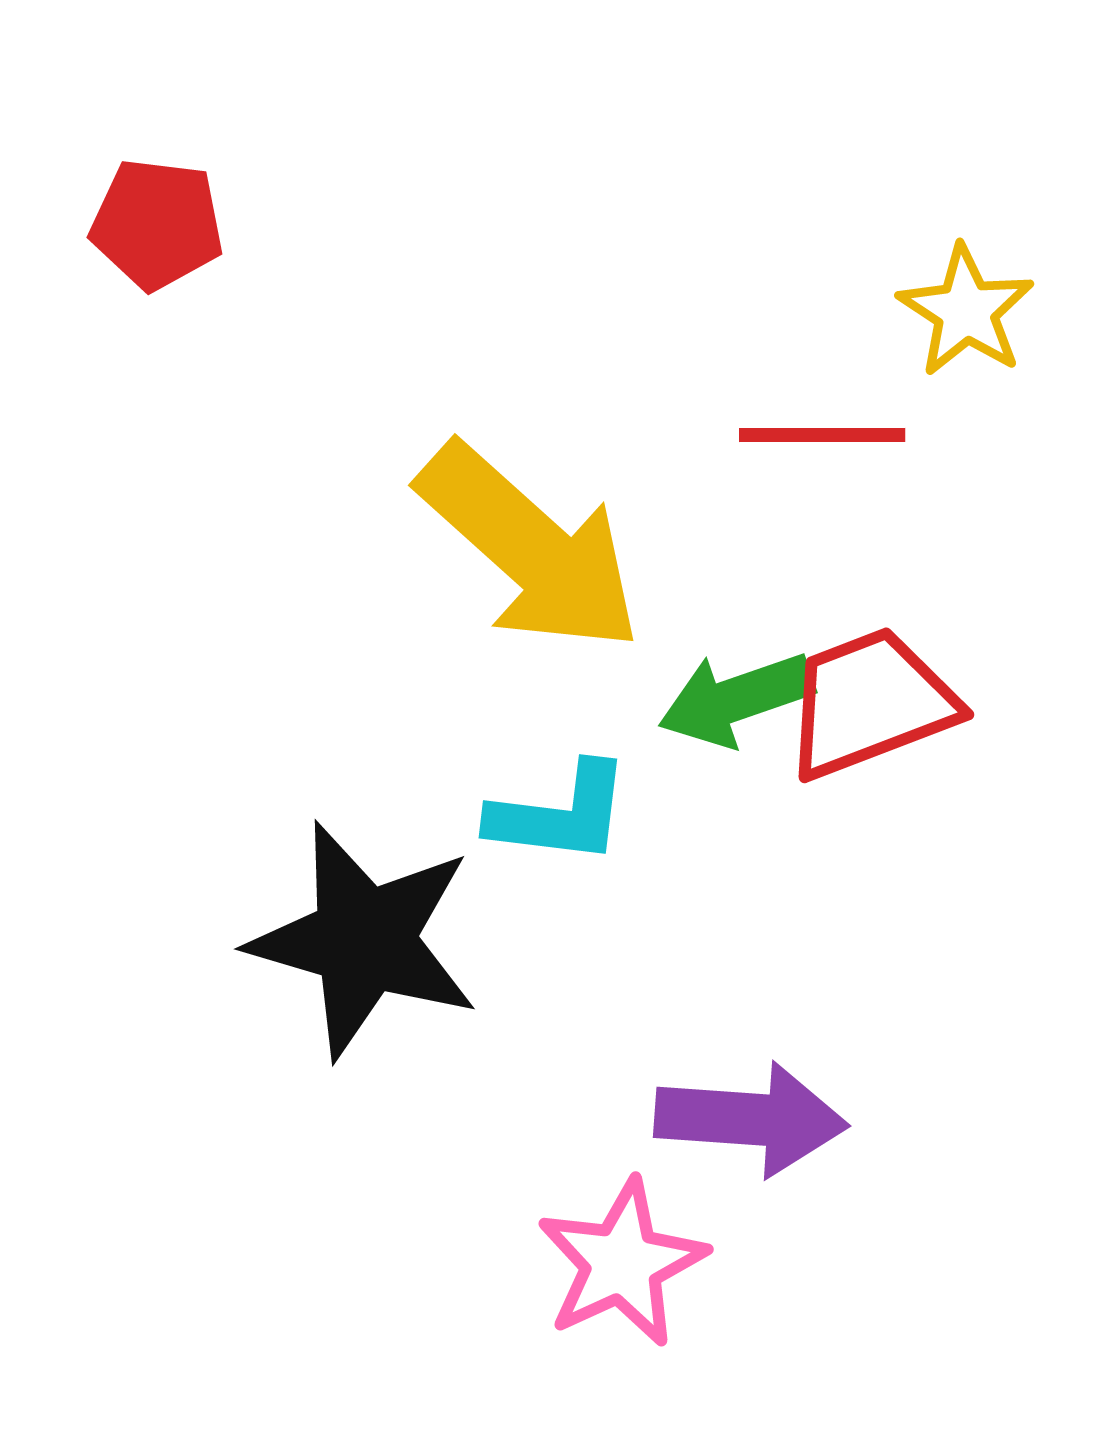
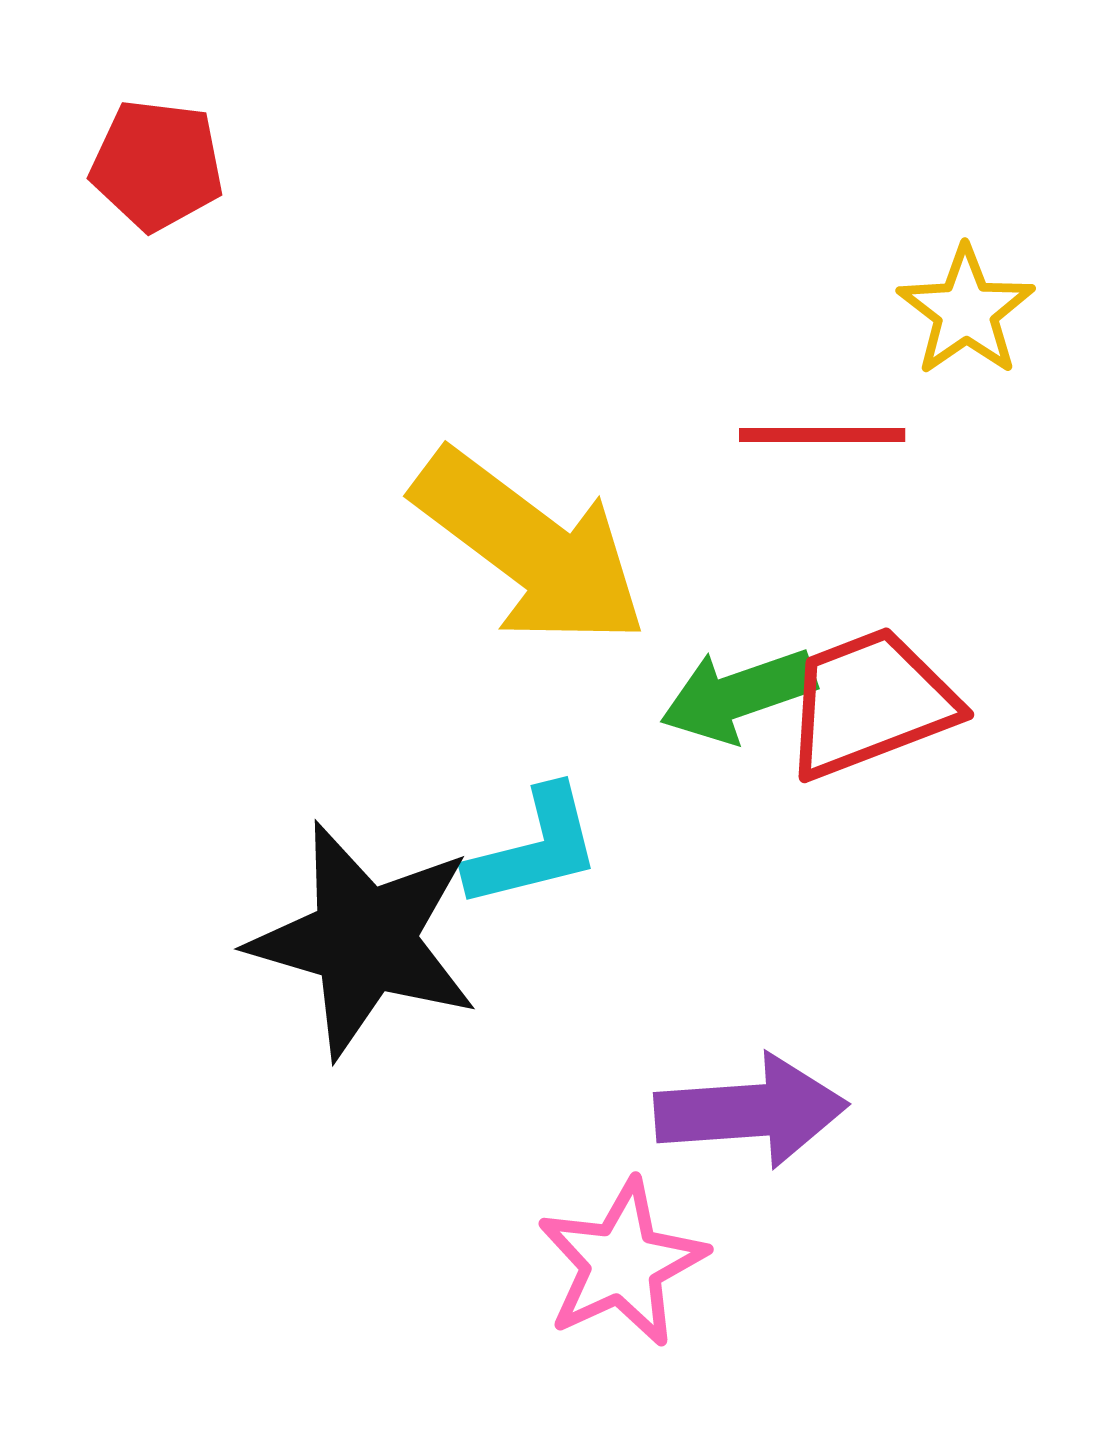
red pentagon: moved 59 px up
yellow star: rotated 4 degrees clockwise
yellow arrow: rotated 5 degrees counterclockwise
green arrow: moved 2 px right, 4 px up
cyan L-shape: moved 26 px left, 34 px down; rotated 21 degrees counterclockwise
purple arrow: moved 8 px up; rotated 8 degrees counterclockwise
